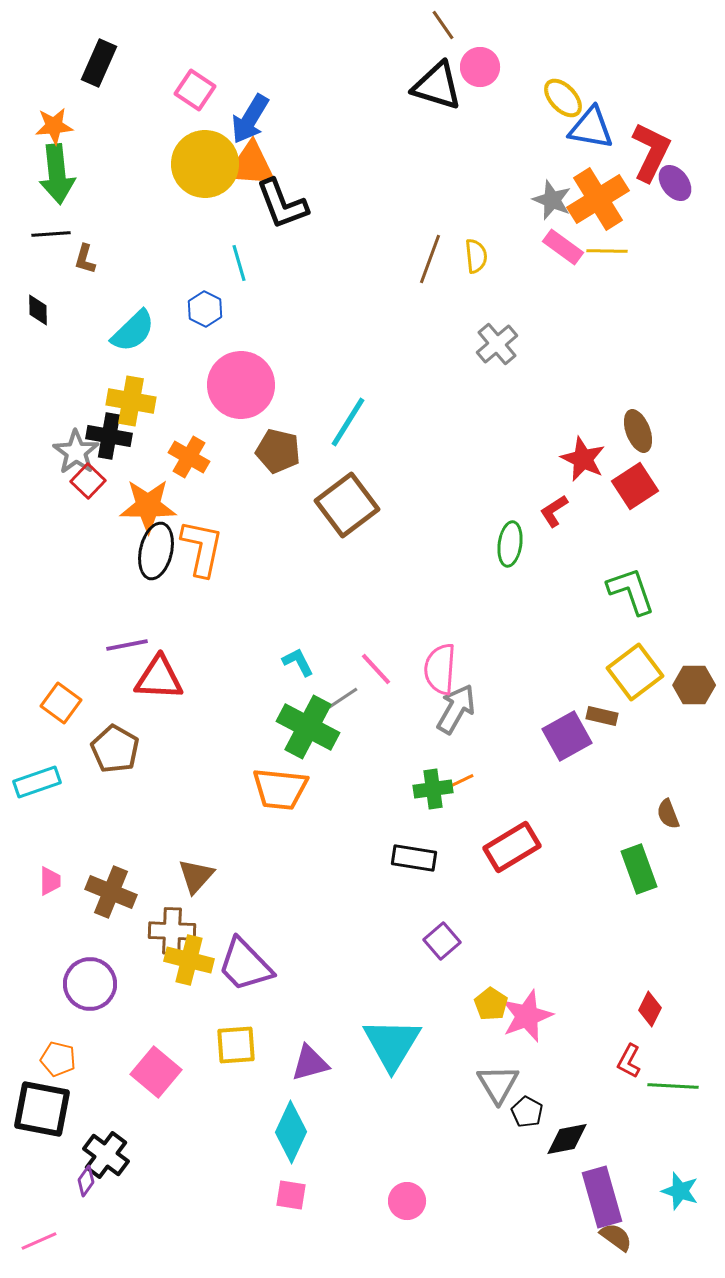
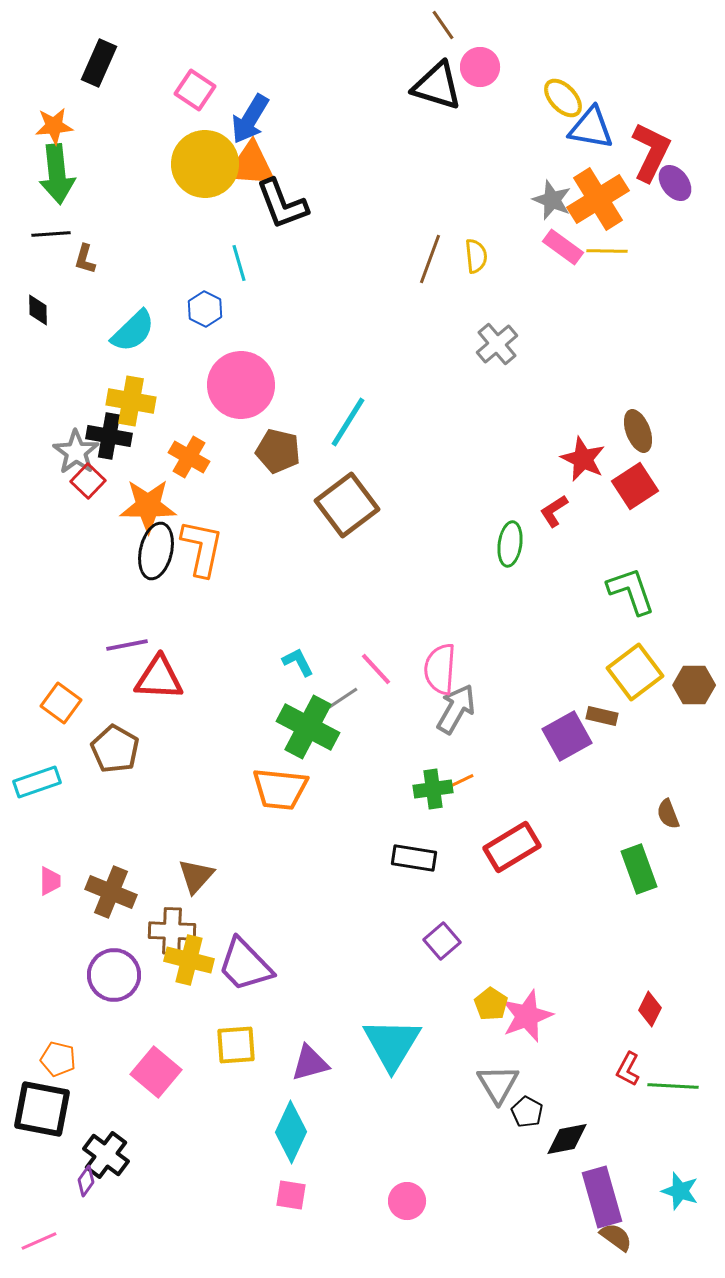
purple circle at (90, 984): moved 24 px right, 9 px up
red L-shape at (629, 1061): moved 1 px left, 8 px down
